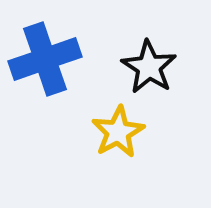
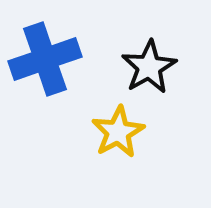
black star: rotated 10 degrees clockwise
